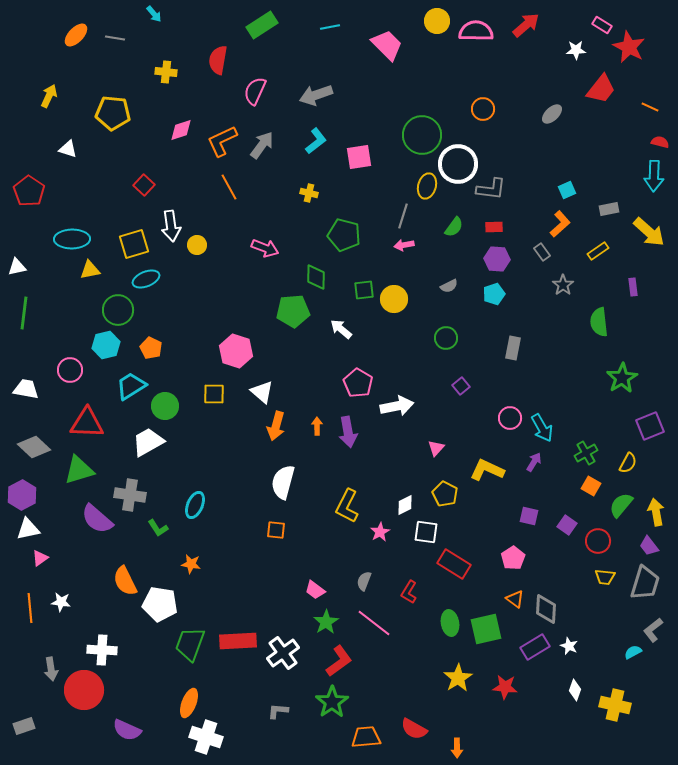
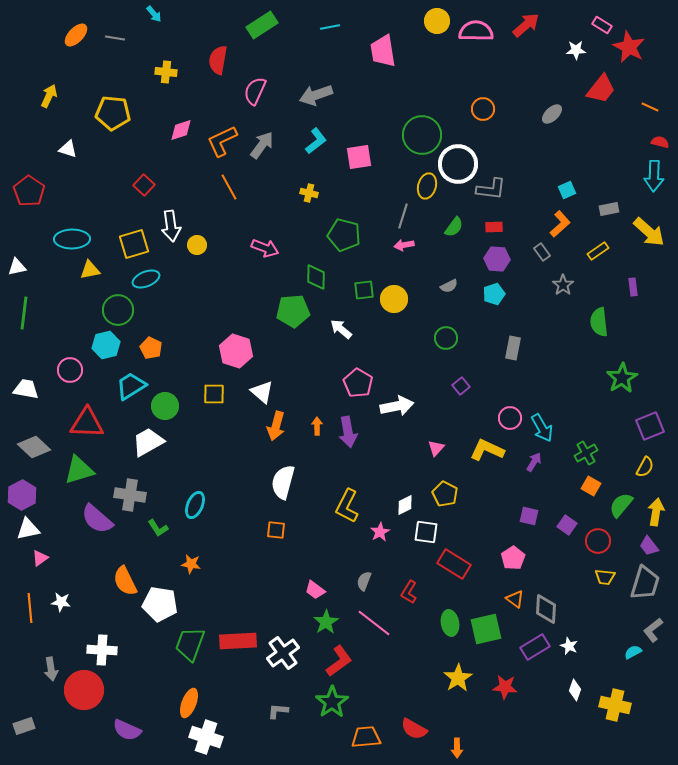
pink trapezoid at (387, 45): moved 4 px left, 6 px down; rotated 144 degrees counterclockwise
yellow semicircle at (628, 463): moved 17 px right, 4 px down
yellow L-shape at (487, 470): moved 20 px up
yellow arrow at (656, 512): rotated 20 degrees clockwise
